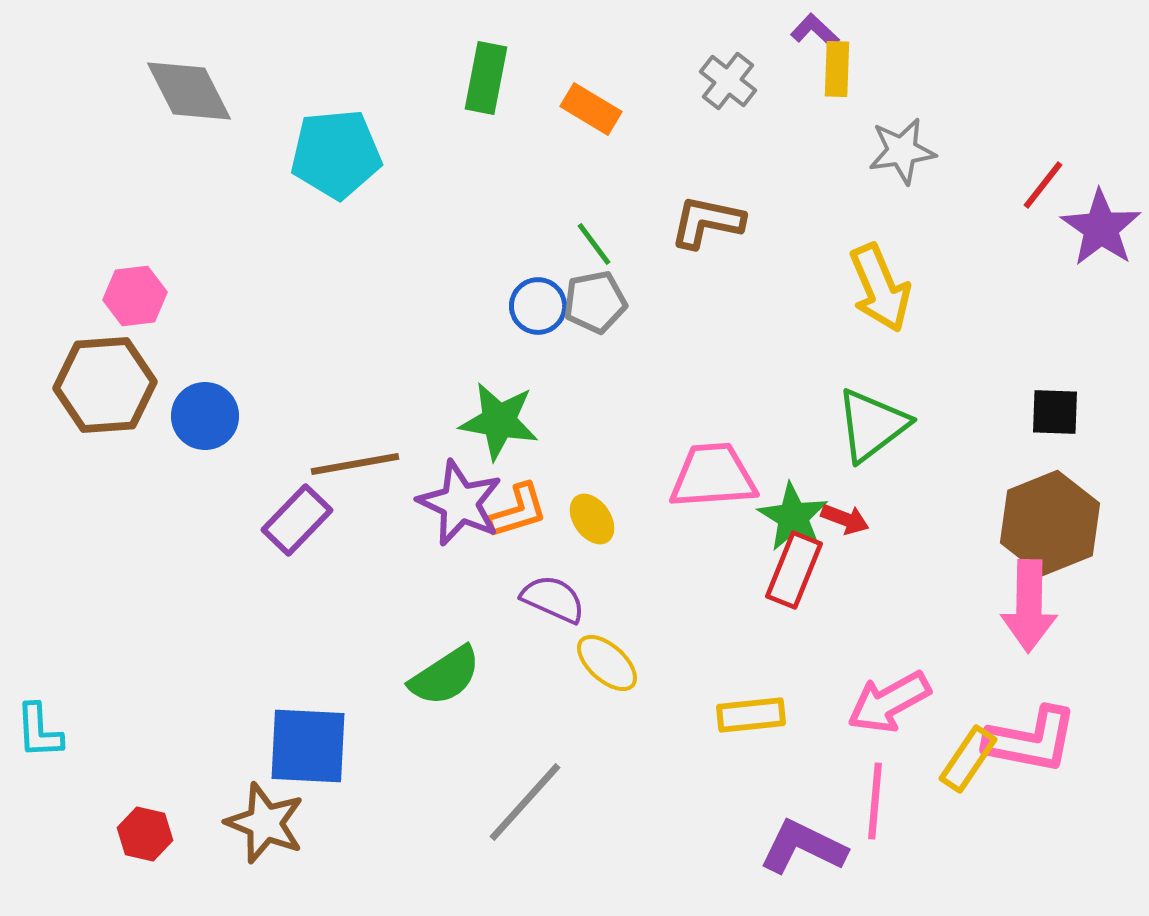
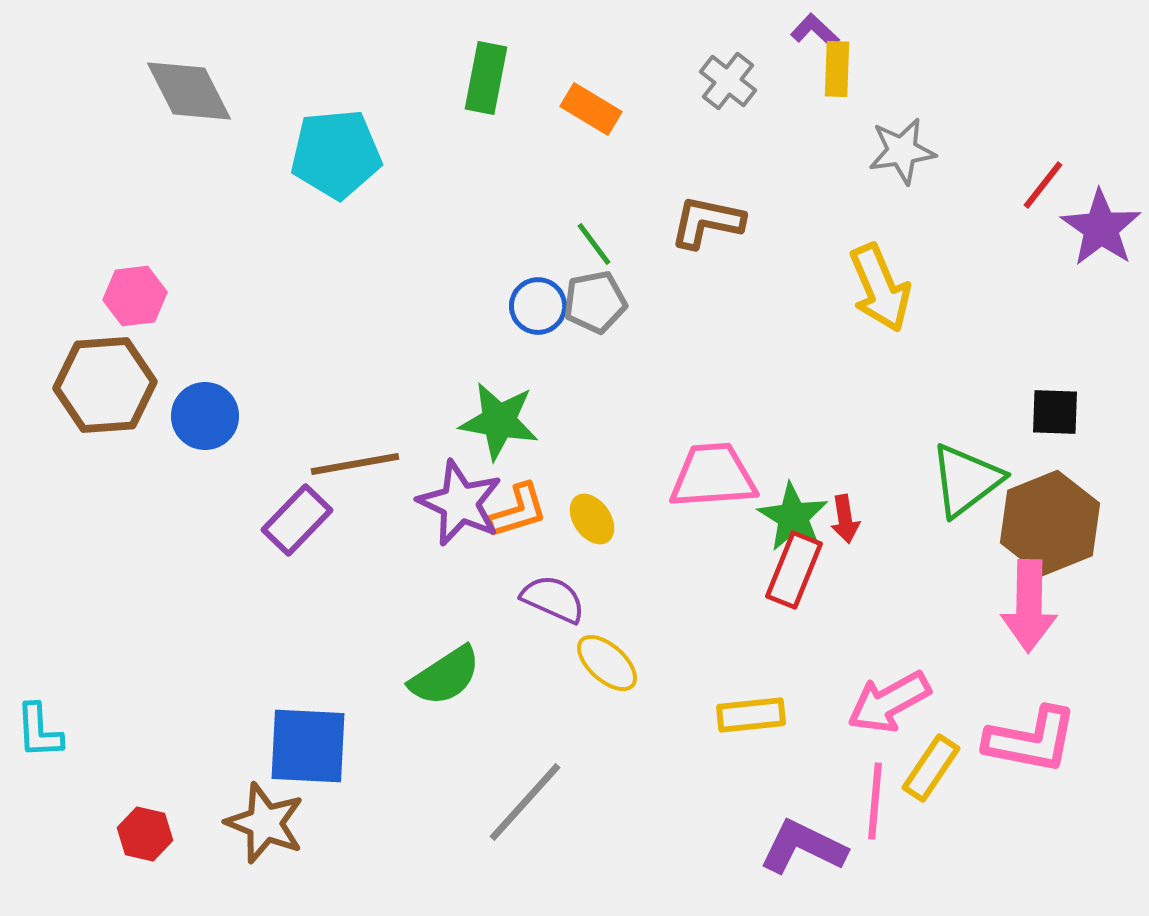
green triangle at (872, 425): moved 94 px right, 55 px down
red arrow at (845, 519): rotated 60 degrees clockwise
yellow rectangle at (968, 759): moved 37 px left, 9 px down
